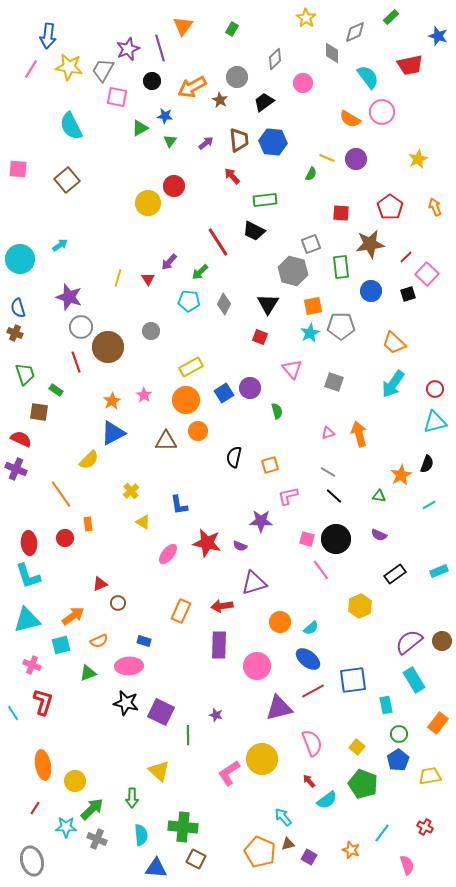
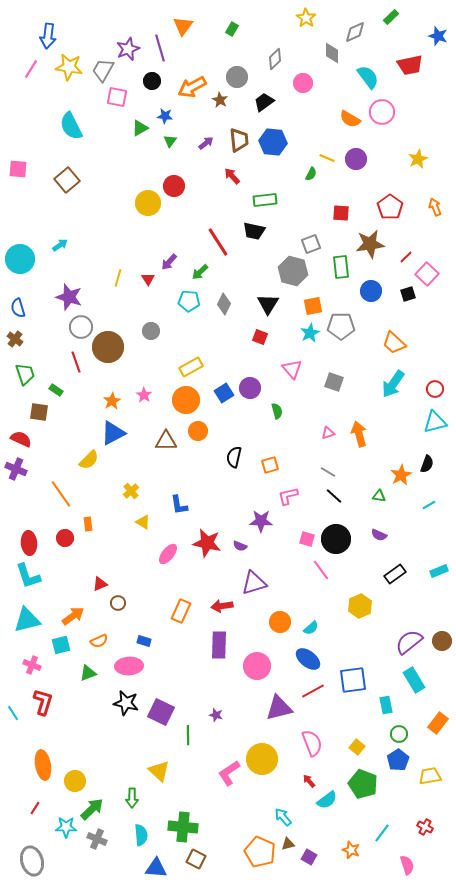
black trapezoid at (254, 231): rotated 15 degrees counterclockwise
brown cross at (15, 333): moved 6 px down; rotated 14 degrees clockwise
